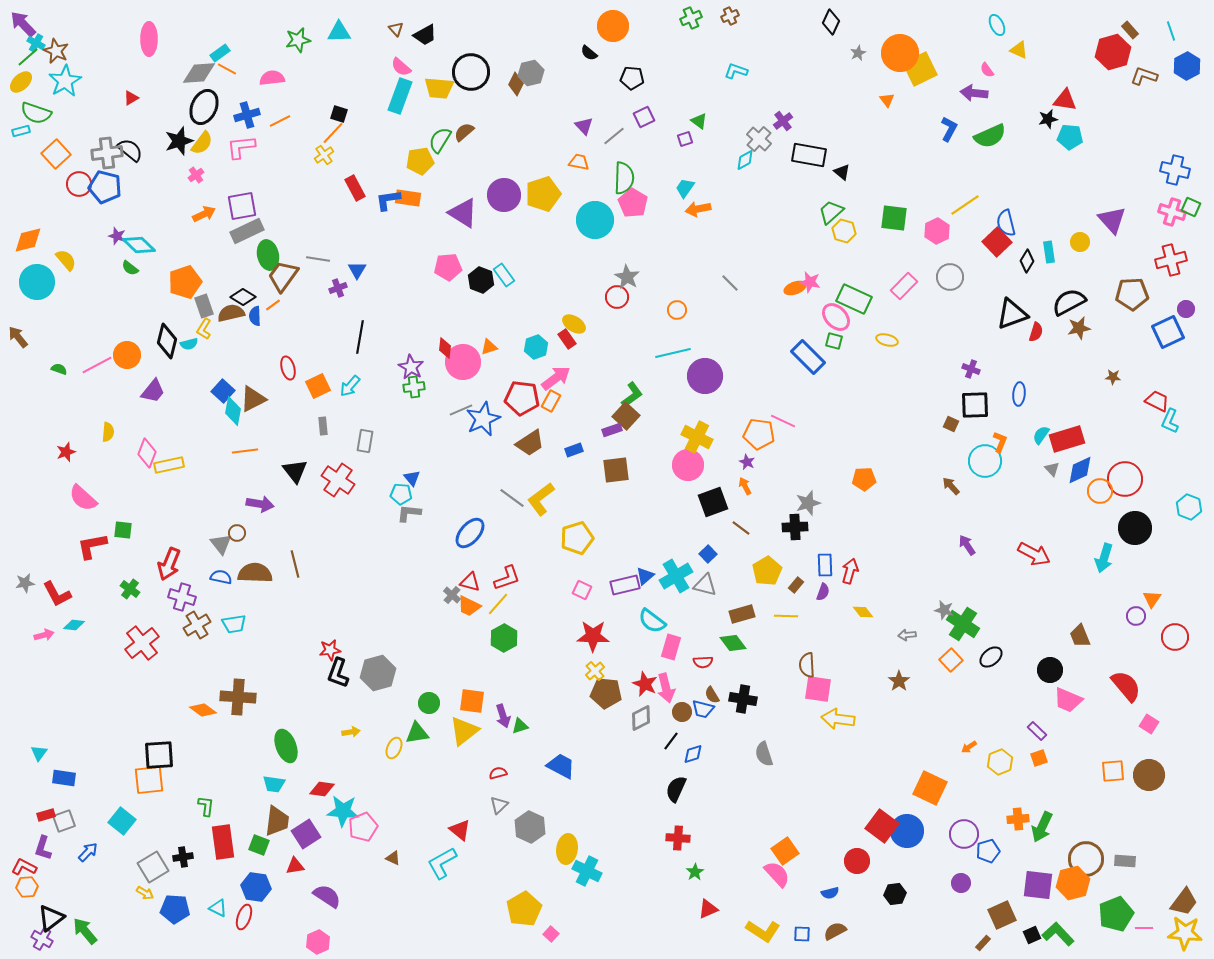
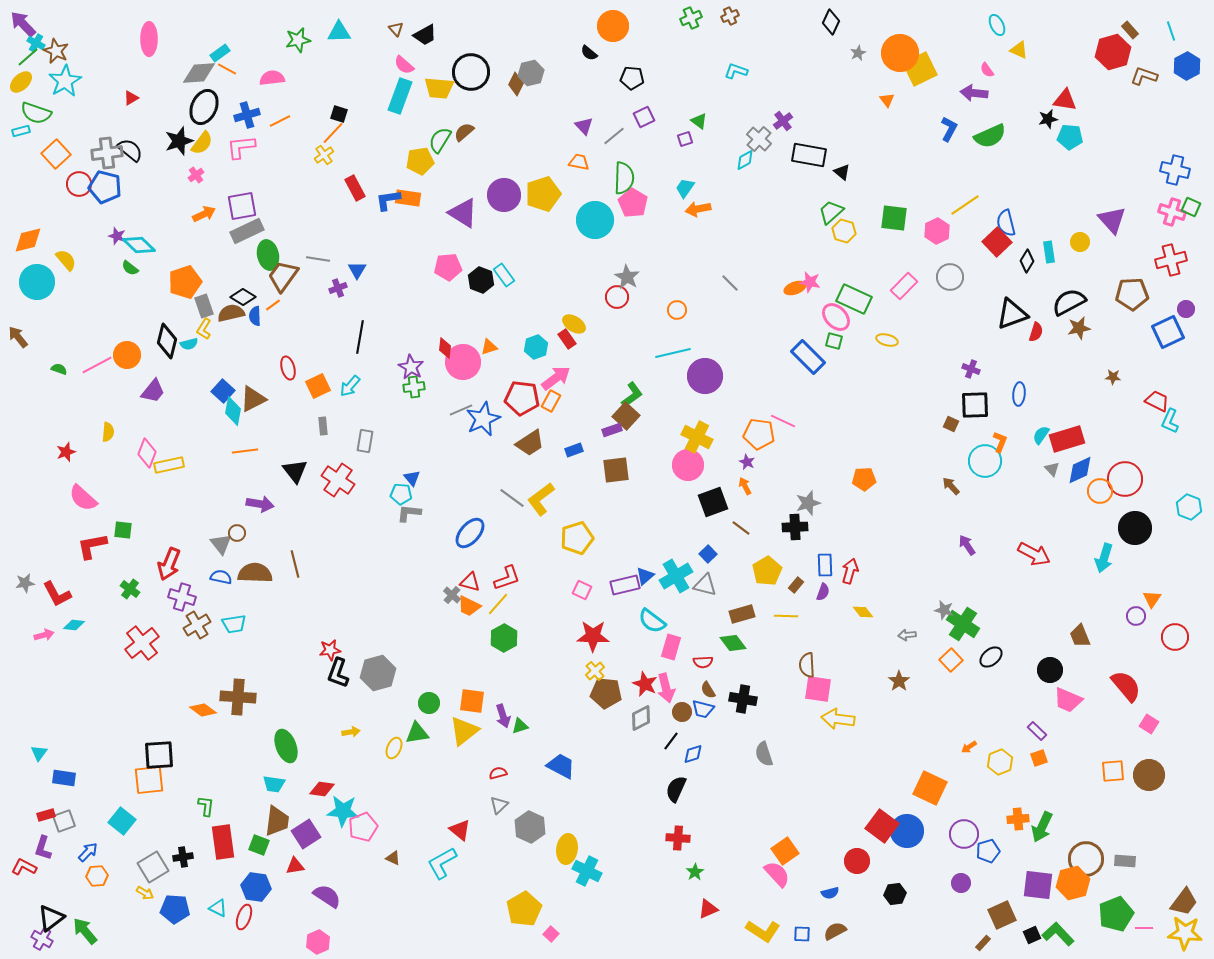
pink semicircle at (401, 67): moved 3 px right, 2 px up
brown semicircle at (712, 695): moved 4 px left, 5 px up
orange hexagon at (27, 887): moved 70 px right, 11 px up
